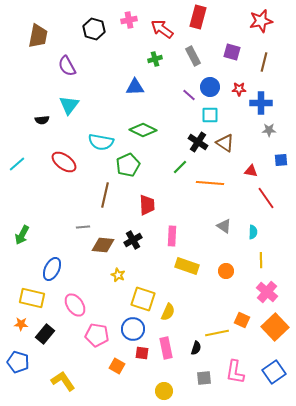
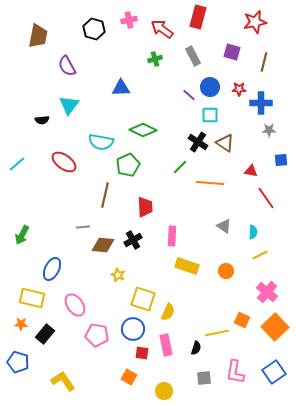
red star at (261, 21): moved 6 px left, 1 px down
blue triangle at (135, 87): moved 14 px left, 1 px down
red trapezoid at (147, 205): moved 2 px left, 2 px down
yellow line at (261, 260): moved 1 px left, 5 px up; rotated 63 degrees clockwise
pink rectangle at (166, 348): moved 3 px up
orange square at (117, 366): moved 12 px right, 11 px down
